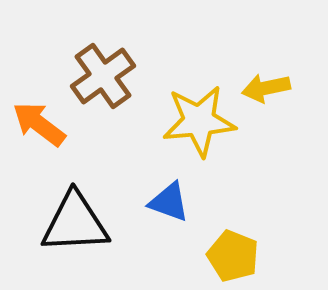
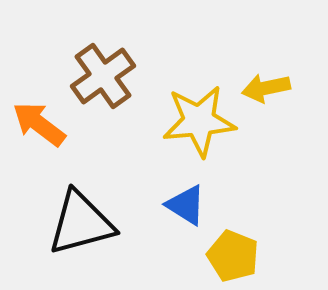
blue triangle: moved 17 px right, 3 px down; rotated 12 degrees clockwise
black triangle: moved 6 px right; rotated 12 degrees counterclockwise
